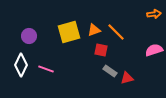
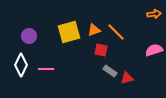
pink line: rotated 21 degrees counterclockwise
